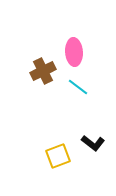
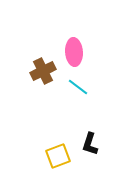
black L-shape: moved 3 px left, 1 px down; rotated 70 degrees clockwise
